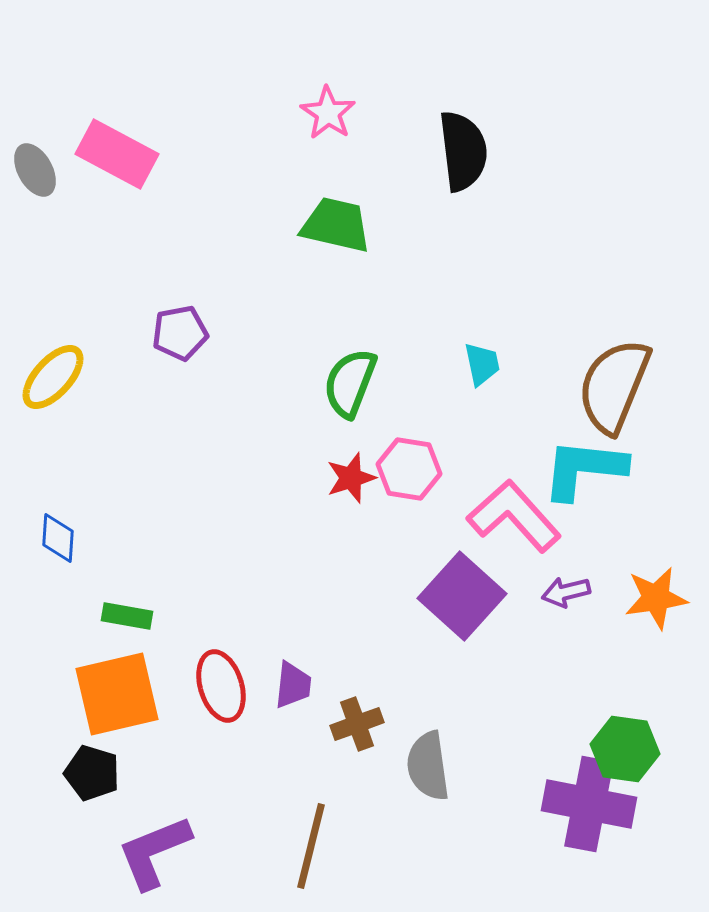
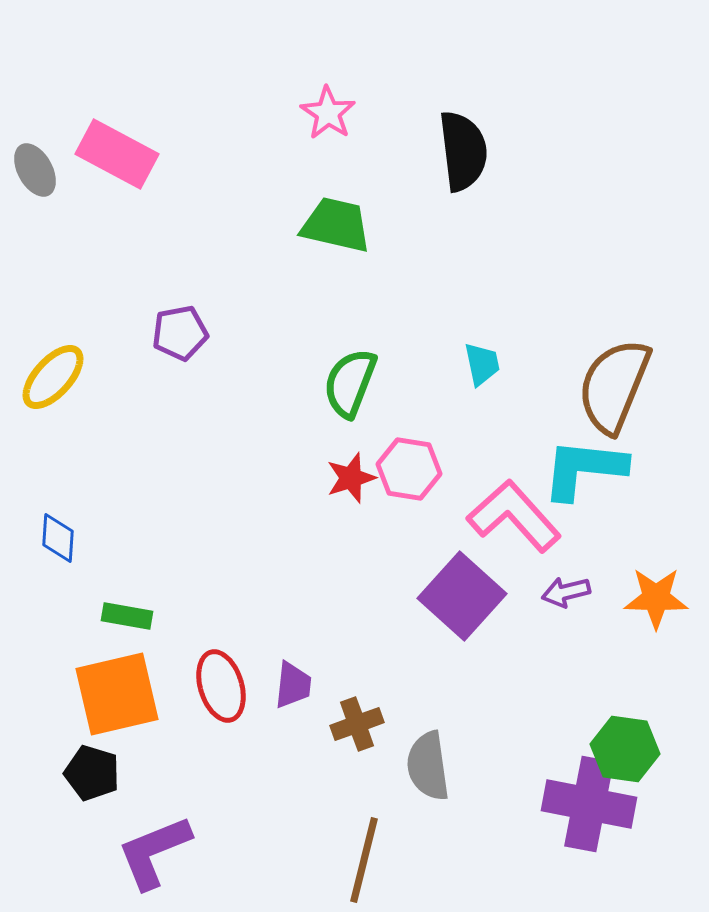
orange star: rotated 10 degrees clockwise
brown line: moved 53 px right, 14 px down
